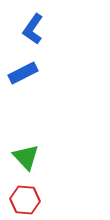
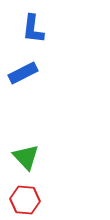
blue L-shape: rotated 28 degrees counterclockwise
